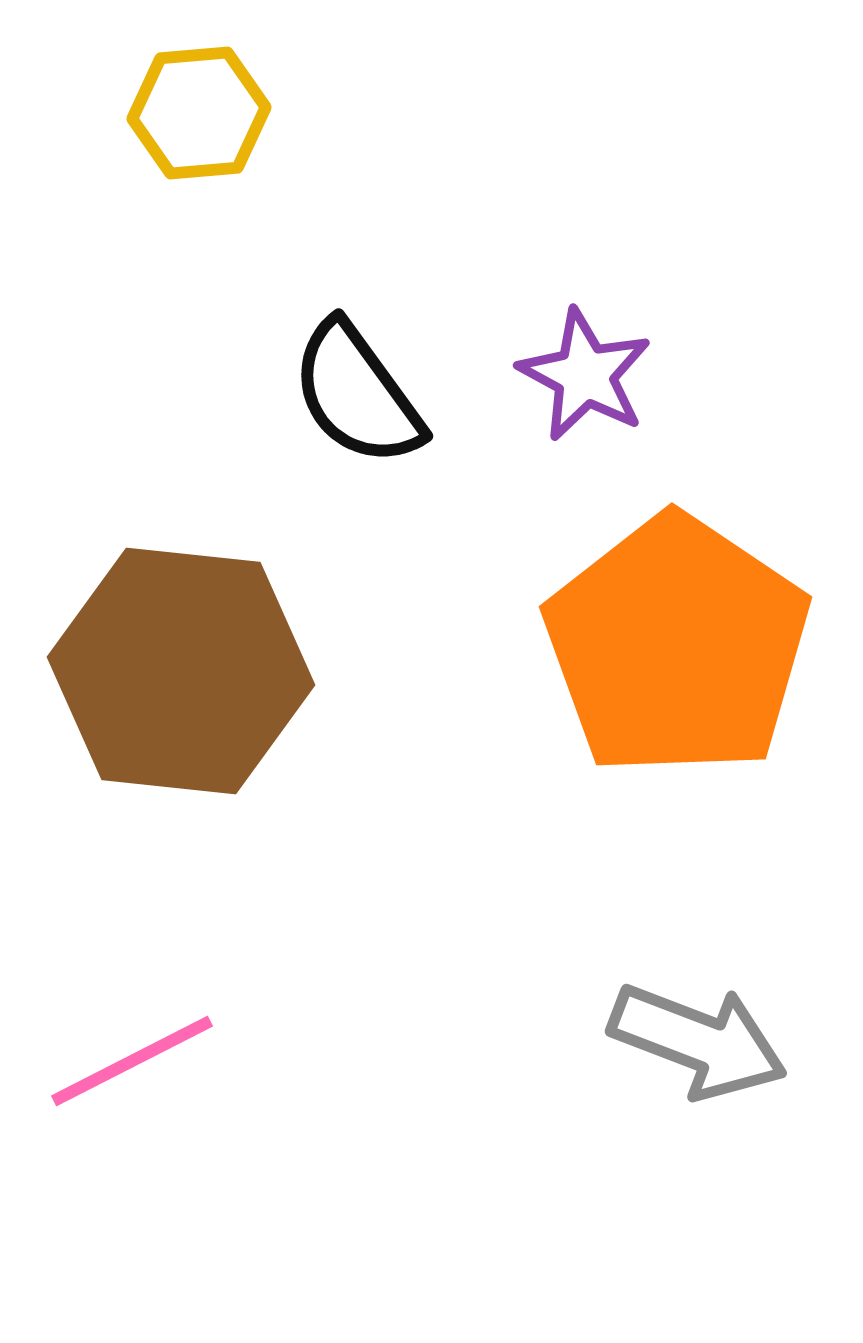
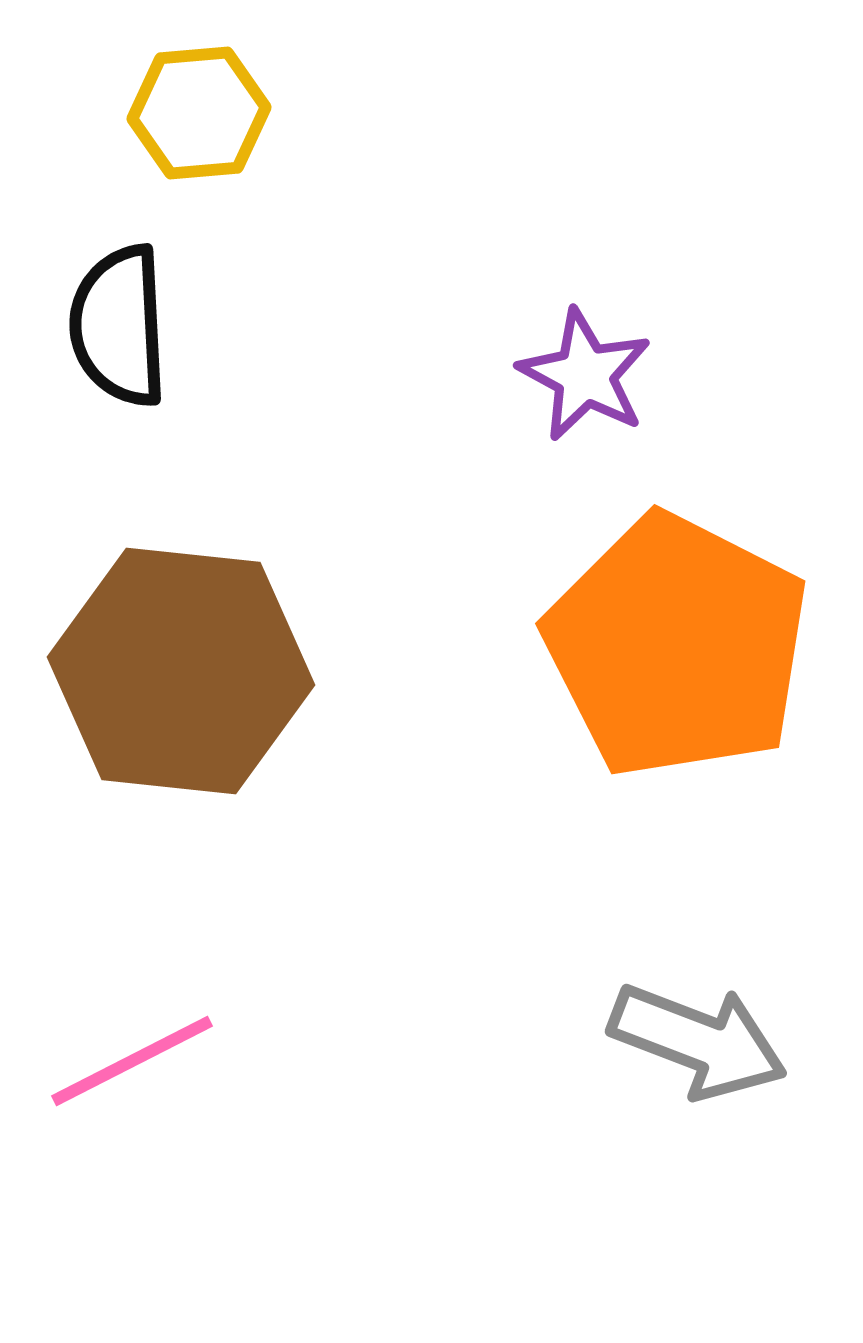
black semicircle: moved 238 px left, 68 px up; rotated 33 degrees clockwise
orange pentagon: rotated 7 degrees counterclockwise
